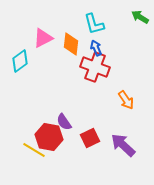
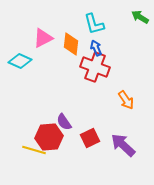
cyan diamond: rotated 60 degrees clockwise
red hexagon: rotated 16 degrees counterclockwise
yellow line: rotated 15 degrees counterclockwise
